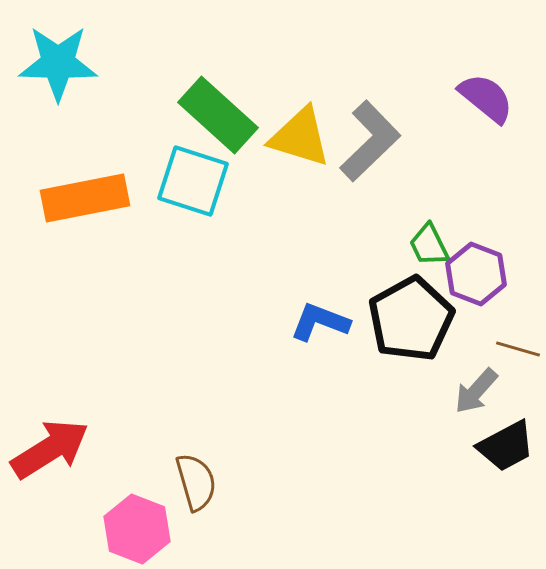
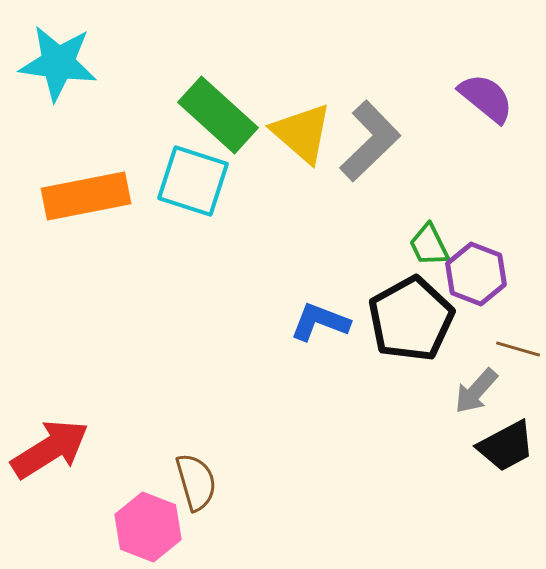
cyan star: rotated 6 degrees clockwise
yellow triangle: moved 2 px right, 4 px up; rotated 24 degrees clockwise
orange rectangle: moved 1 px right, 2 px up
pink hexagon: moved 11 px right, 2 px up
